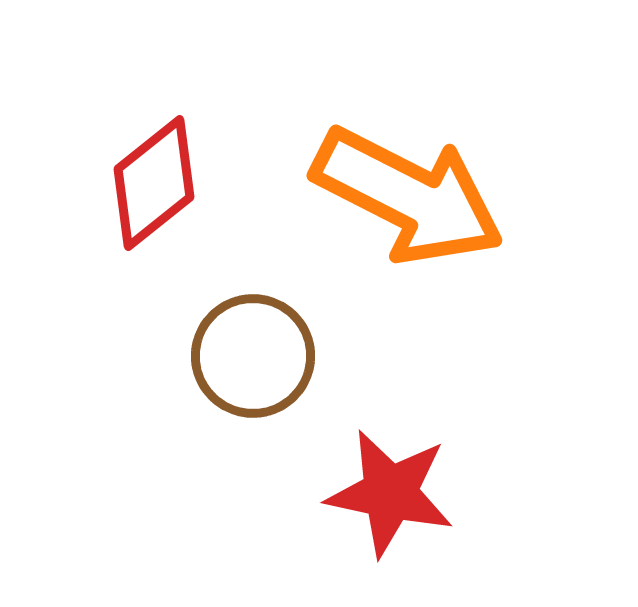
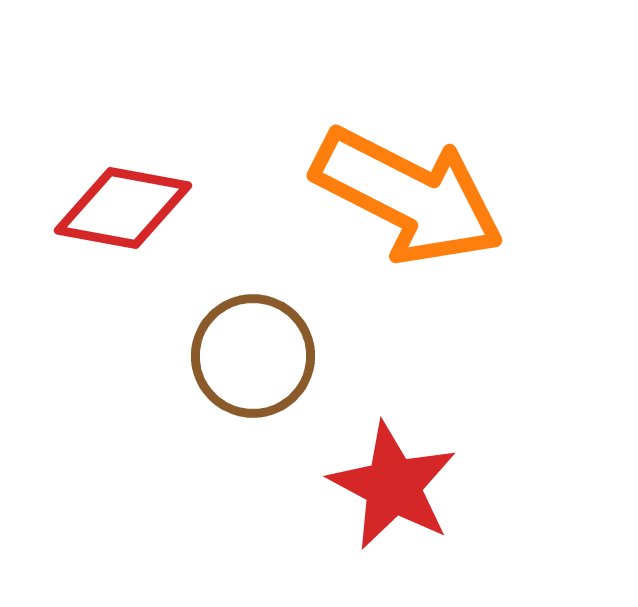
red diamond: moved 31 px left, 25 px down; rotated 49 degrees clockwise
red star: moved 3 px right, 7 px up; rotated 16 degrees clockwise
